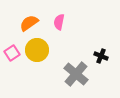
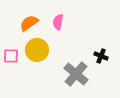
pink semicircle: moved 1 px left
pink square: moved 1 px left, 3 px down; rotated 35 degrees clockwise
